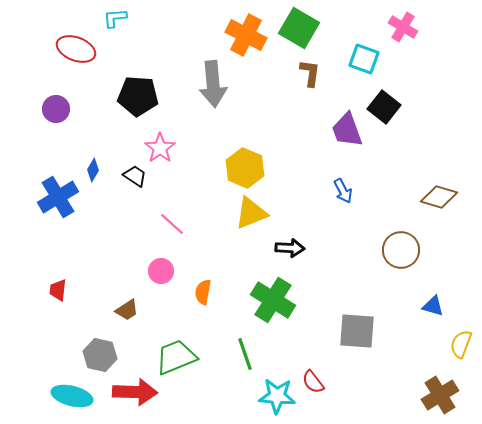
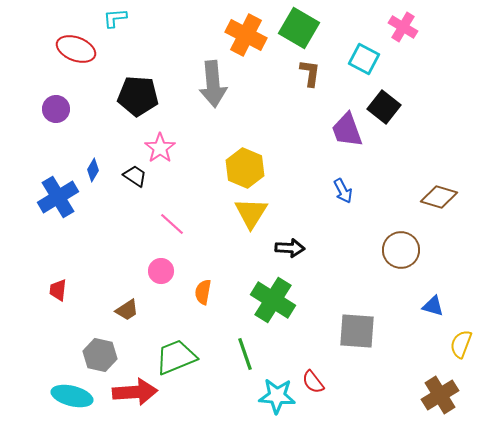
cyan square: rotated 8 degrees clockwise
yellow triangle: rotated 36 degrees counterclockwise
red arrow: rotated 6 degrees counterclockwise
